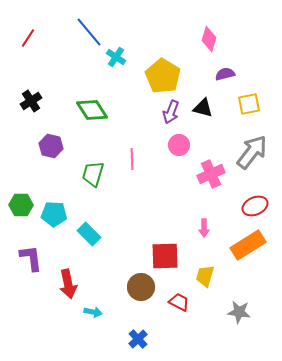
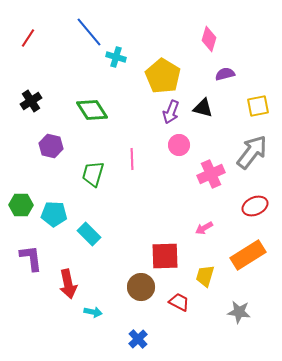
cyan cross: rotated 18 degrees counterclockwise
yellow square: moved 9 px right, 2 px down
pink arrow: rotated 60 degrees clockwise
orange rectangle: moved 10 px down
